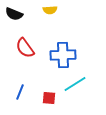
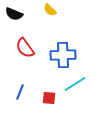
yellow semicircle: rotated 48 degrees clockwise
